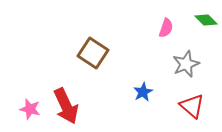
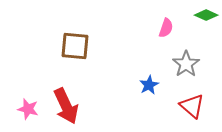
green diamond: moved 5 px up; rotated 20 degrees counterclockwise
brown square: moved 18 px left, 7 px up; rotated 28 degrees counterclockwise
gray star: rotated 12 degrees counterclockwise
blue star: moved 6 px right, 7 px up
pink star: moved 2 px left
